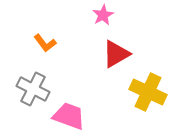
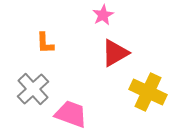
orange L-shape: rotated 35 degrees clockwise
red triangle: moved 1 px left, 1 px up
gray cross: rotated 20 degrees clockwise
pink trapezoid: moved 2 px right, 2 px up
